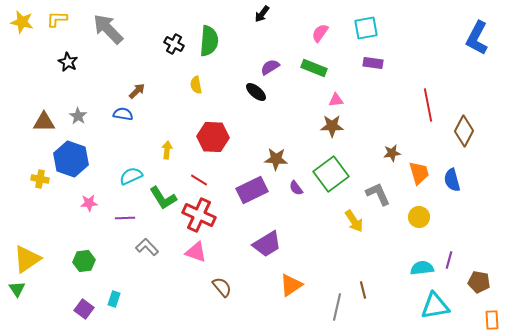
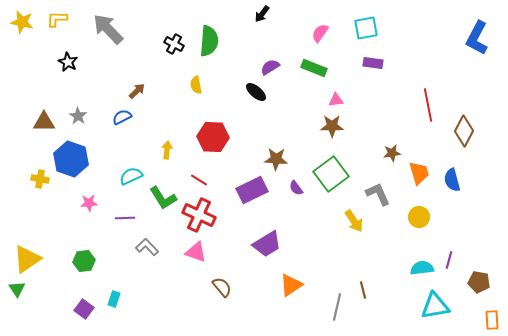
blue semicircle at (123, 114): moved 1 px left, 3 px down; rotated 36 degrees counterclockwise
